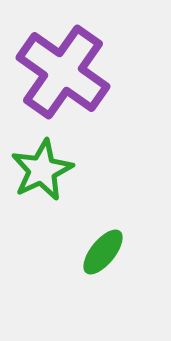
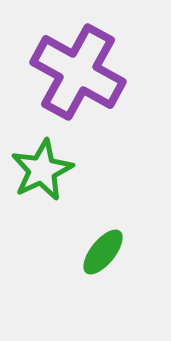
purple cross: moved 15 px right; rotated 6 degrees counterclockwise
